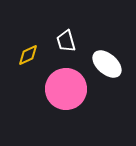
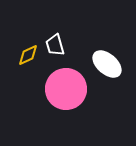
white trapezoid: moved 11 px left, 4 px down
